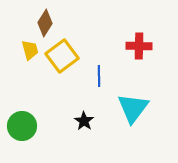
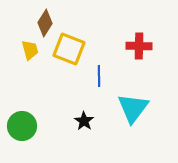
yellow square: moved 7 px right, 7 px up; rotated 32 degrees counterclockwise
